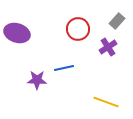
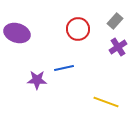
gray rectangle: moved 2 px left
purple cross: moved 10 px right
